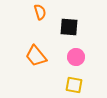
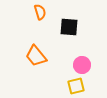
pink circle: moved 6 px right, 8 px down
yellow square: moved 2 px right, 1 px down; rotated 24 degrees counterclockwise
